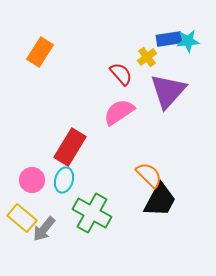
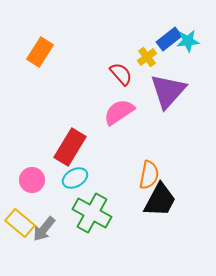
blue rectangle: rotated 30 degrees counterclockwise
orange semicircle: rotated 56 degrees clockwise
cyan ellipse: moved 11 px right, 2 px up; rotated 45 degrees clockwise
yellow rectangle: moved 2 px left, 5 px down
